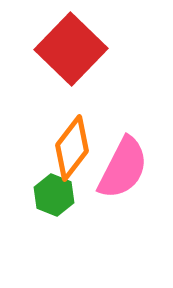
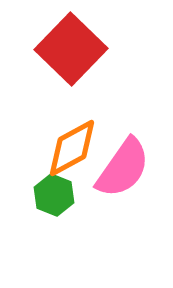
orange diamond: rotated 24 degrees clockwise
pink semicircle: rotated 8 degrees clockwise
